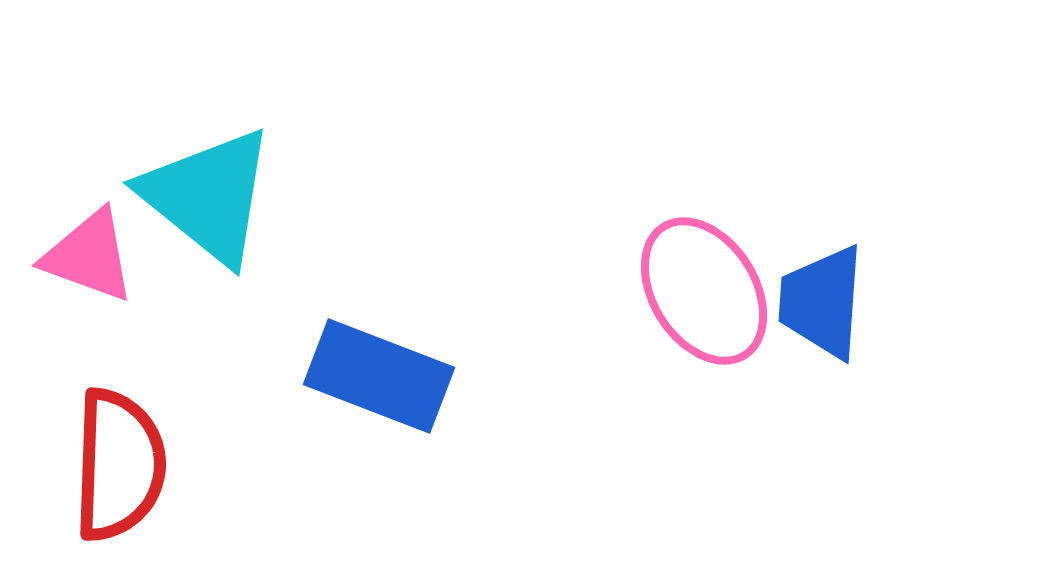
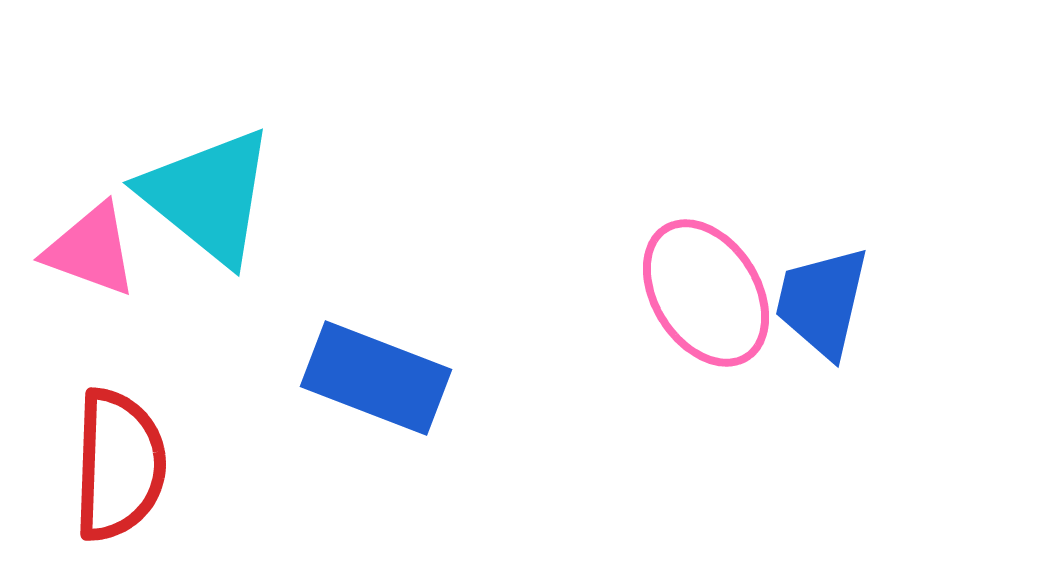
pink triangle: moved 2 px right, 6 px up
pink ellipse: moved 2 px right, 2 px down
blue trapezoid: rotated 9 degrees clockwise
blue rectangle: moved 3 px left, 2 px down
